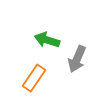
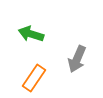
green arrow: moved 16 px left, 6 px up
